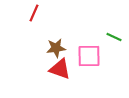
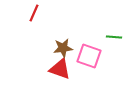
green line: rotated 21 degrees counterclockwise
brown star: moved 7 px right
pink square: rotated 20 degrees clockwise
